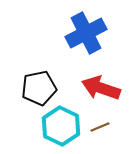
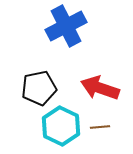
blue cross: moved 20 px left, 7 px up
red arrow: moved 1 px left
brown line: rotated 18 degrees clockwise
